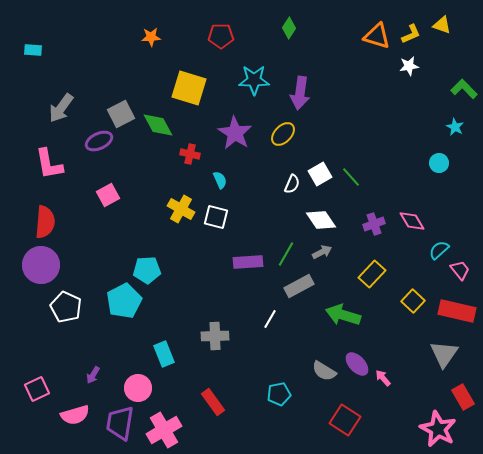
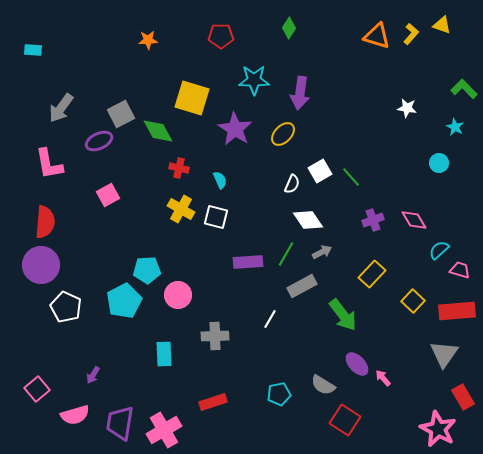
yellow L-shape at (411, 34): rotated 25 degrees counterclockwise
orange star at (151, 37): moved 3 px left, 3 px down
white star at (409, 66): moved 2 px left, 42 px down; rotated 18 degrees clockwise
yellow square at (189, 88): moved 3 px right, 10 px down
green diamond at (158, 125): moved 6 px down
purple star at (235, 133): moved 4 px up
red cross at (190, 154): moved 11 px left, 14 px down
white square at (320, 174): moved 3 px up
white diamond at (321, 220): moved 13 px left
pink diamond at (412, 221): moved 2 px right, 1 px up
purple cross at (374, 224): moved 1 px left, 4 px up
pink trapezoid at (460, 270): rotated 35 degrees counterclockwise
gray rectangle at (299, 286): moved 3 px right
red rectangle at (457, 311): rotated 18 degrees counterclockwise
green arrow at (343, 315): rotated 144 degrees counterclockwise
cyan rectangle at (164, 354): rotated 20 degrees clockwise
gray semicircle at (324, 371): moved 1 px left, 14 px down
pink circle at (138, 388): moved 40 px right, 93 px up
pink square at (37, 389): rotated 15 degrees counterclockwise
red rectangle at (213, 402): rotated 72 degrees counterclockwise
